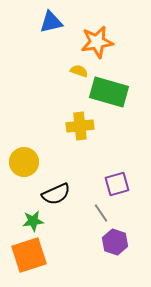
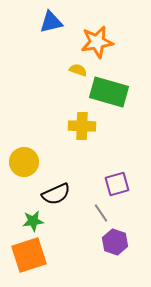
yellow semicircle: moved 1 px left, 1 px up
yellow cross: moved 2 px right; rotated 8 degrees clockwise
